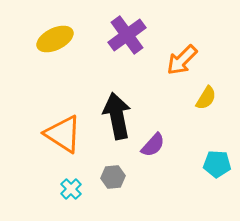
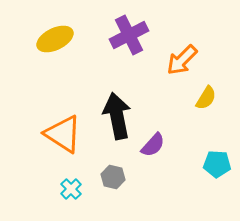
purple cross: moved 2 px right; rotated 9 degrees clockwise
gray hexagon: rotated 20 degrees clockwise
